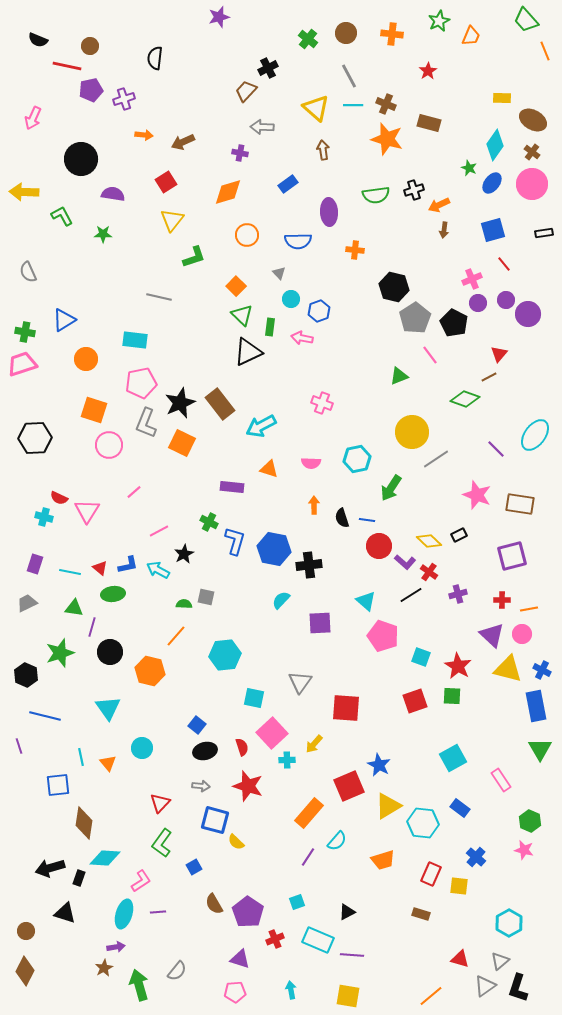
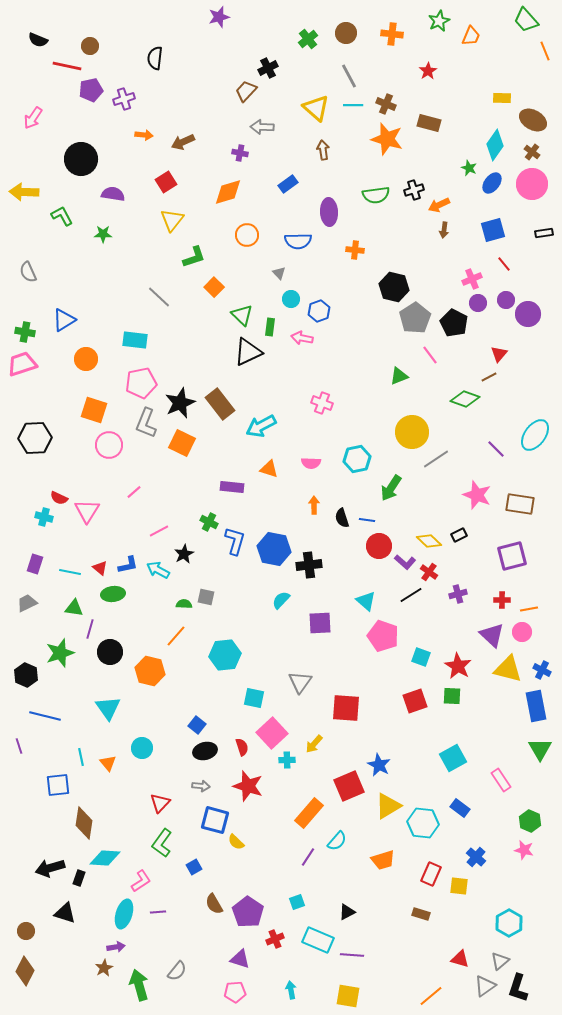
green cross at (308, 39): rotated 12 degrees clockwise
pink arrow at (33, 118): rotated 10 degrees clockwise
orange square at (236, 286): moved 22 px left, 1 px down
gray line at (159, 297): rotated 30 degrees clockwise
purple line at (92, 627): moved 2 px left, 2 px down
pink circle at (522, 634): moved 2 px up
